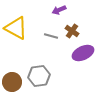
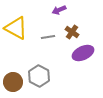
brown cross: moved 1 px down
gray line: moved 3 px left, 1 px down; rotated 24 degrees counterclockwise
gray hexagon: rotated 25 degrees counterclockwise
brown circle: moved 1 px right
